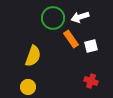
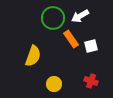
white arrow: moved 1 px up; rotated 12 degrees counterclockwise
yellow circle: moved 26 px right, 3 px up
